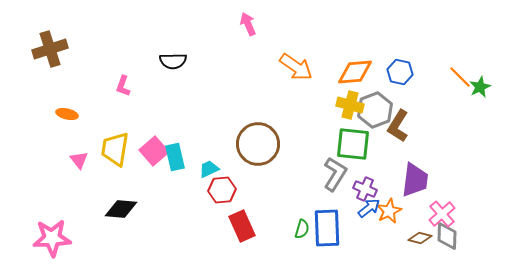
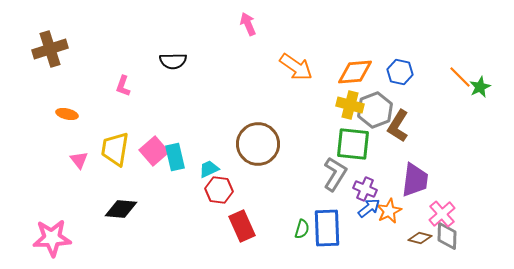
red hexagon: moved 3 px left; rotated 12 degrees clockwise
